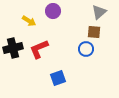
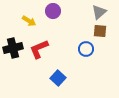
brown square: moved 6 px right, 1 px up
blue square: rotated 28 degrees counterclockwise
